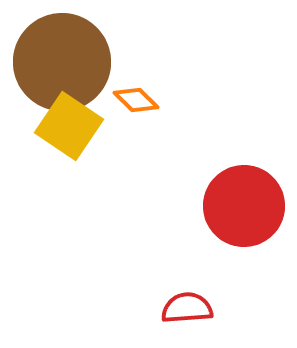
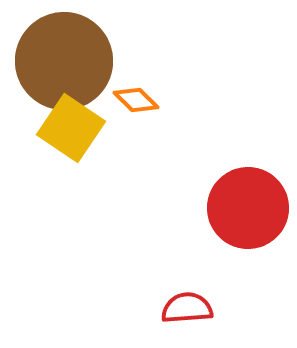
brown circle: moved 2 px right, 1 px up
yellow square: moved 2 px right, 2 px down
red circle: moved 4 px right, 2 px down
